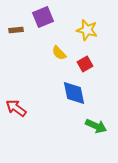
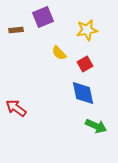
yellow star: rotated 25 degrees counterclockwise
blue diamond: moved 9 px right
